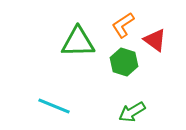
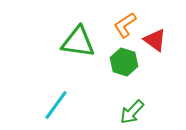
orange L-shape: moved 2 px right
green triangle: rotated 9 degrees clockwise
cyan line: moved 2 px right, 1 px up; rotated 76 degrees counterclockwise
green arrow: rotated 16 degrees counterclockwise
